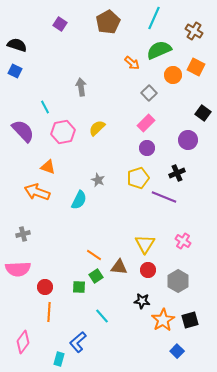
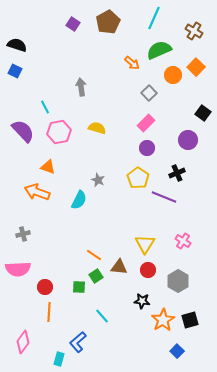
purple square at (60, 24): moved 13 px right
orange square at (196, 67): rotated 18 degrees clockwise
yellow semicircle at (97, 128): rotated 60 degrees clockwise
pink hexagon at (63, 132): moved 4 px left
yellow pentagon at (138, 178): rotated 20 degrees counterclockwise
